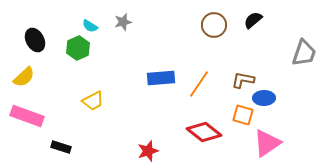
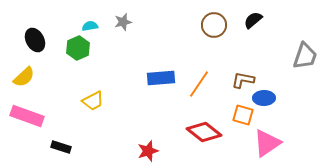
cyan semicircle: rotated 140 degrees clockwise
gray trapezoid: moved 1 px right, 3 px down
